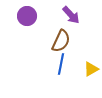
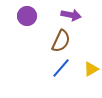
purple arrow: rotated 36 degrees counterclockwise
blue line: moved 4 px down; rotated 30 degrees clockwise
